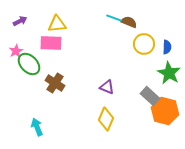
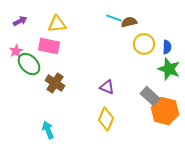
brown semicircle: rotated 35 degrees counterclockwise
pink rectangle: moved 2 px left, 3 px down; rotated 10 degrees clockwise
green star: moved 4 px up; rotated 10 degrees counterclockwise
cyan arrow: moved 11 px right, 3 px down
